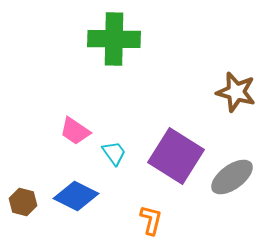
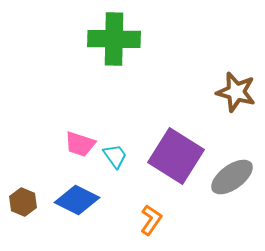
pink trapezoid: moved 5 px right, 13 px down; rotated 16 degrees counterclockwise
cyan trapezoid: moved 1 px right, 3 px down
blue diamond: moved 1 px right, 4 px down
brown hexagon: rotated 8 degrees clockwise
orange L-shape: rotated 20 degrees clockwise
